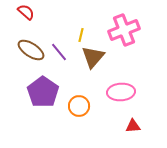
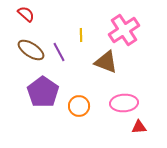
red semicircle: moved 2 px down
pink cross: rotated 12 degrees counterclockwise
yellow line: rotated 16 degrees counterclockwise
purple line: rotated 12 degrees clockwise
brown triangle: moved 13 px right, 5 px down; rotated 50 degrees counterclockwise
pink ellipse: moved 3 px right, 11 px down
red triangle: moved 6 px right, 1 px down
